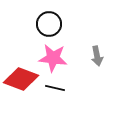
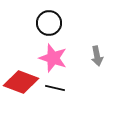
black circle: moved 1 px up
pink star: rotated 12 degrees clockwise
red diamond: moved 3 px down
